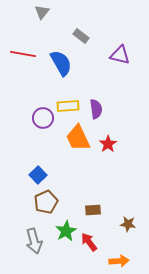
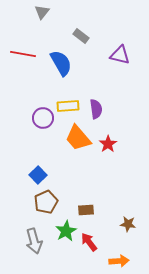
orange trapezoid: rotated 16 degrees counterclockwise
brown rectangle: moved 7 px left
